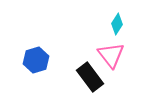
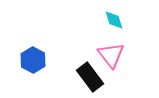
cyan diamond: moved 3 px left, 4 px up; rotated 50 degrees counterclockwise
blue hexagon: moved 3 px left; rotated 15 degrees counterclockwise
